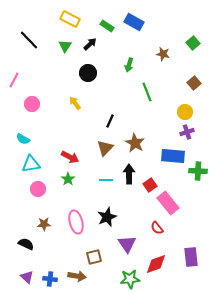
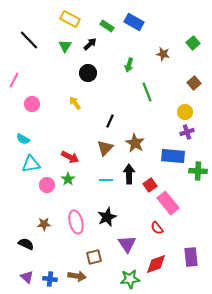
pink circle at (38, 189): moved 9 px right, 4 px up
